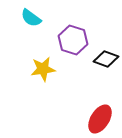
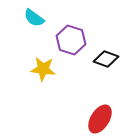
cyan semicircle: moved 3 px right
purple hexagon: moved 2 px left
yellow star: rotated 15 degrees clockwise
